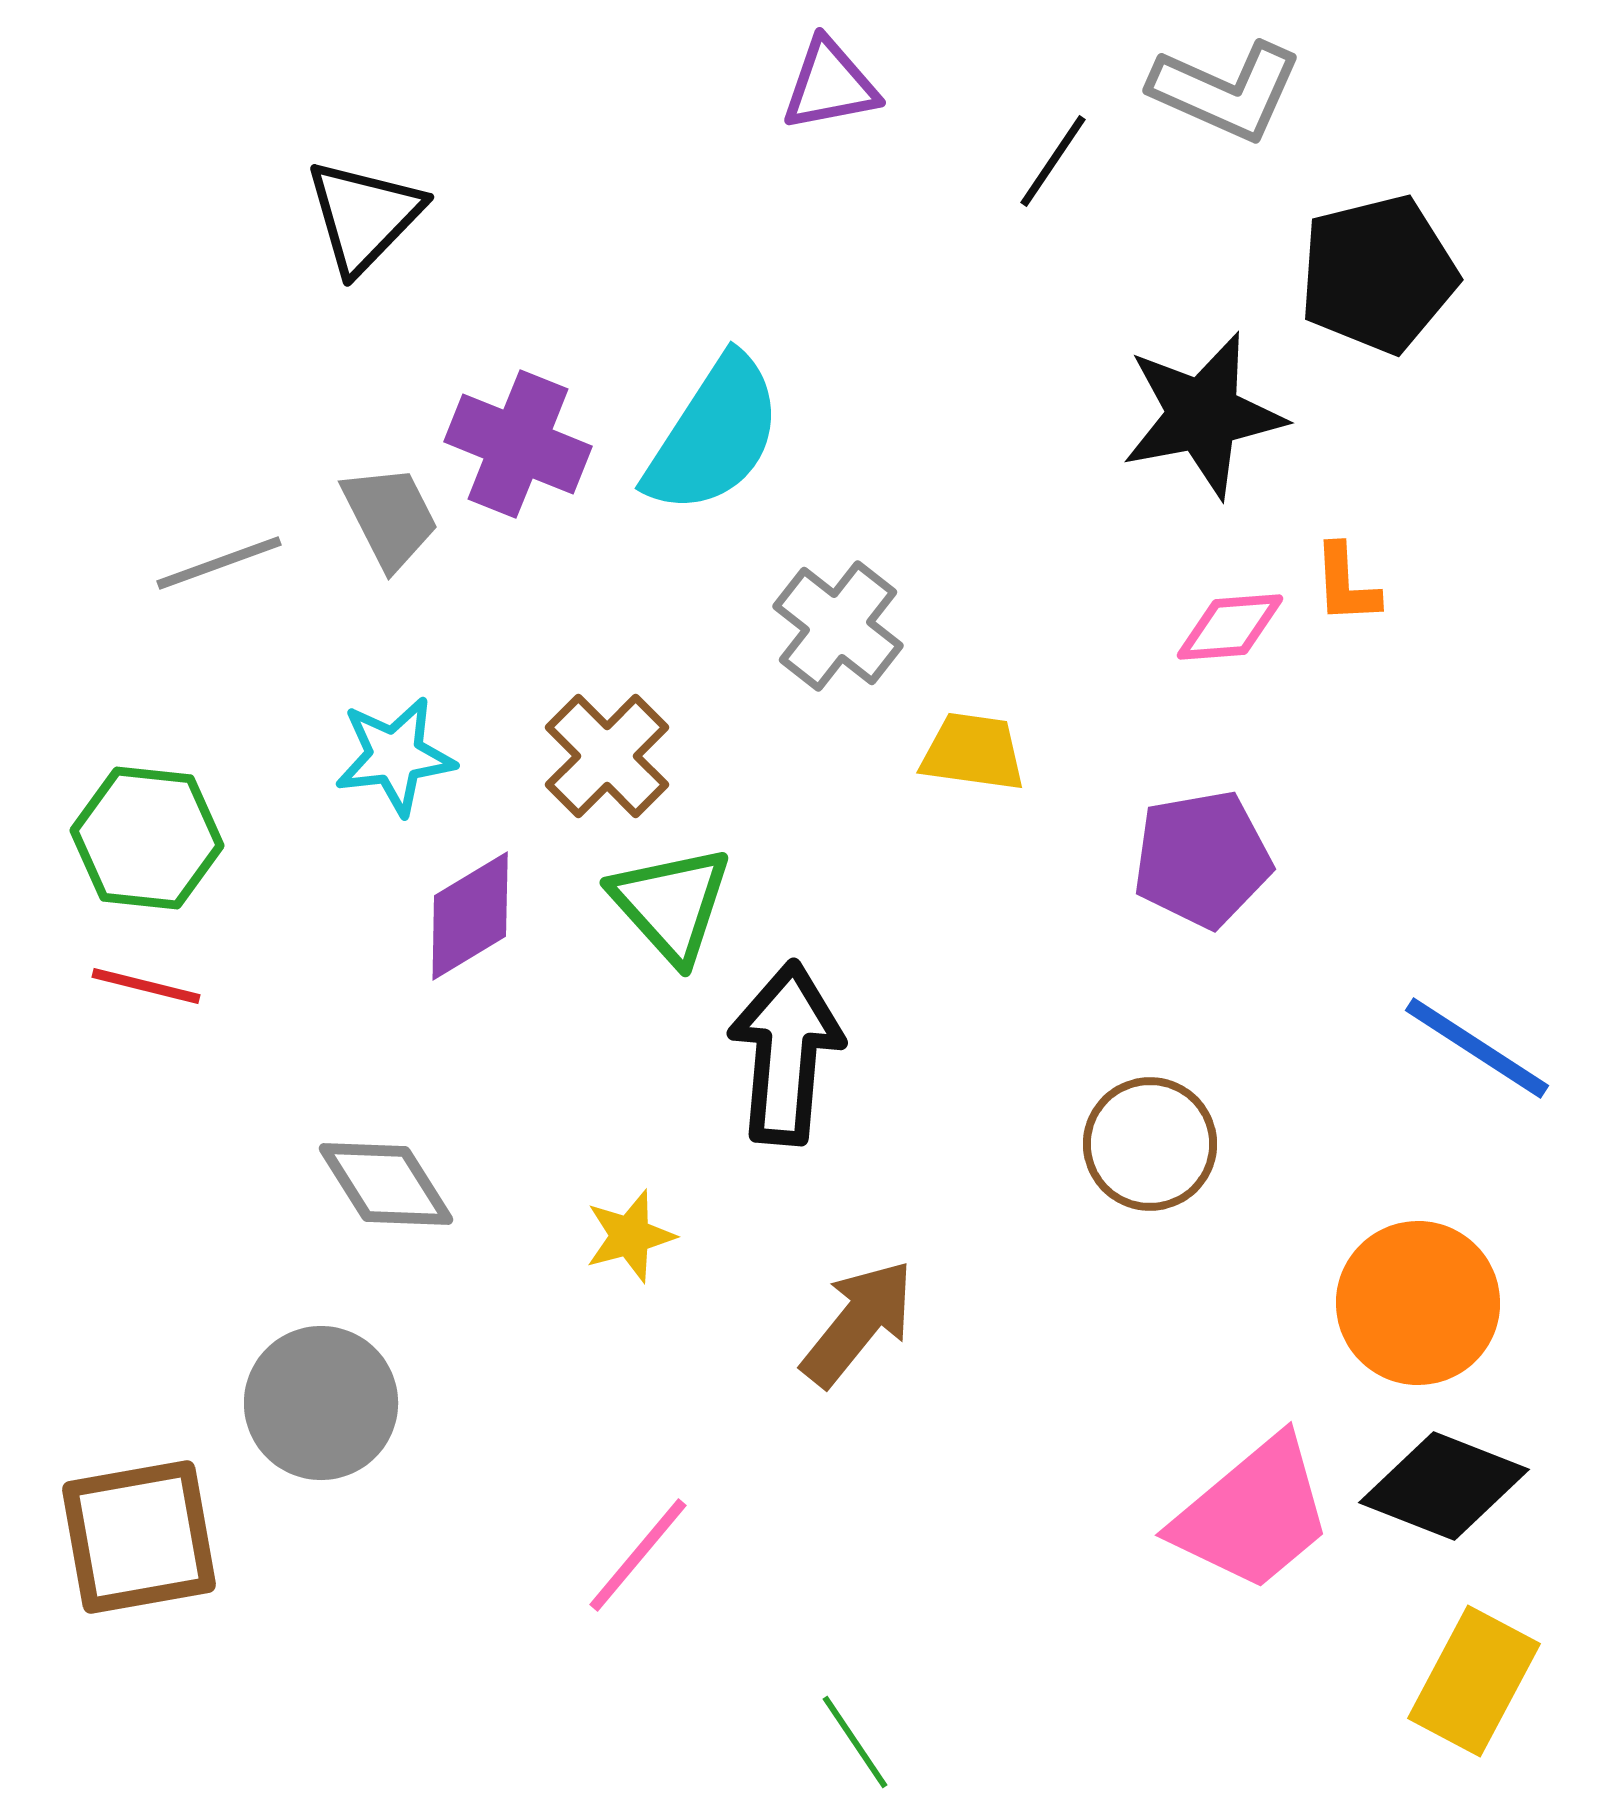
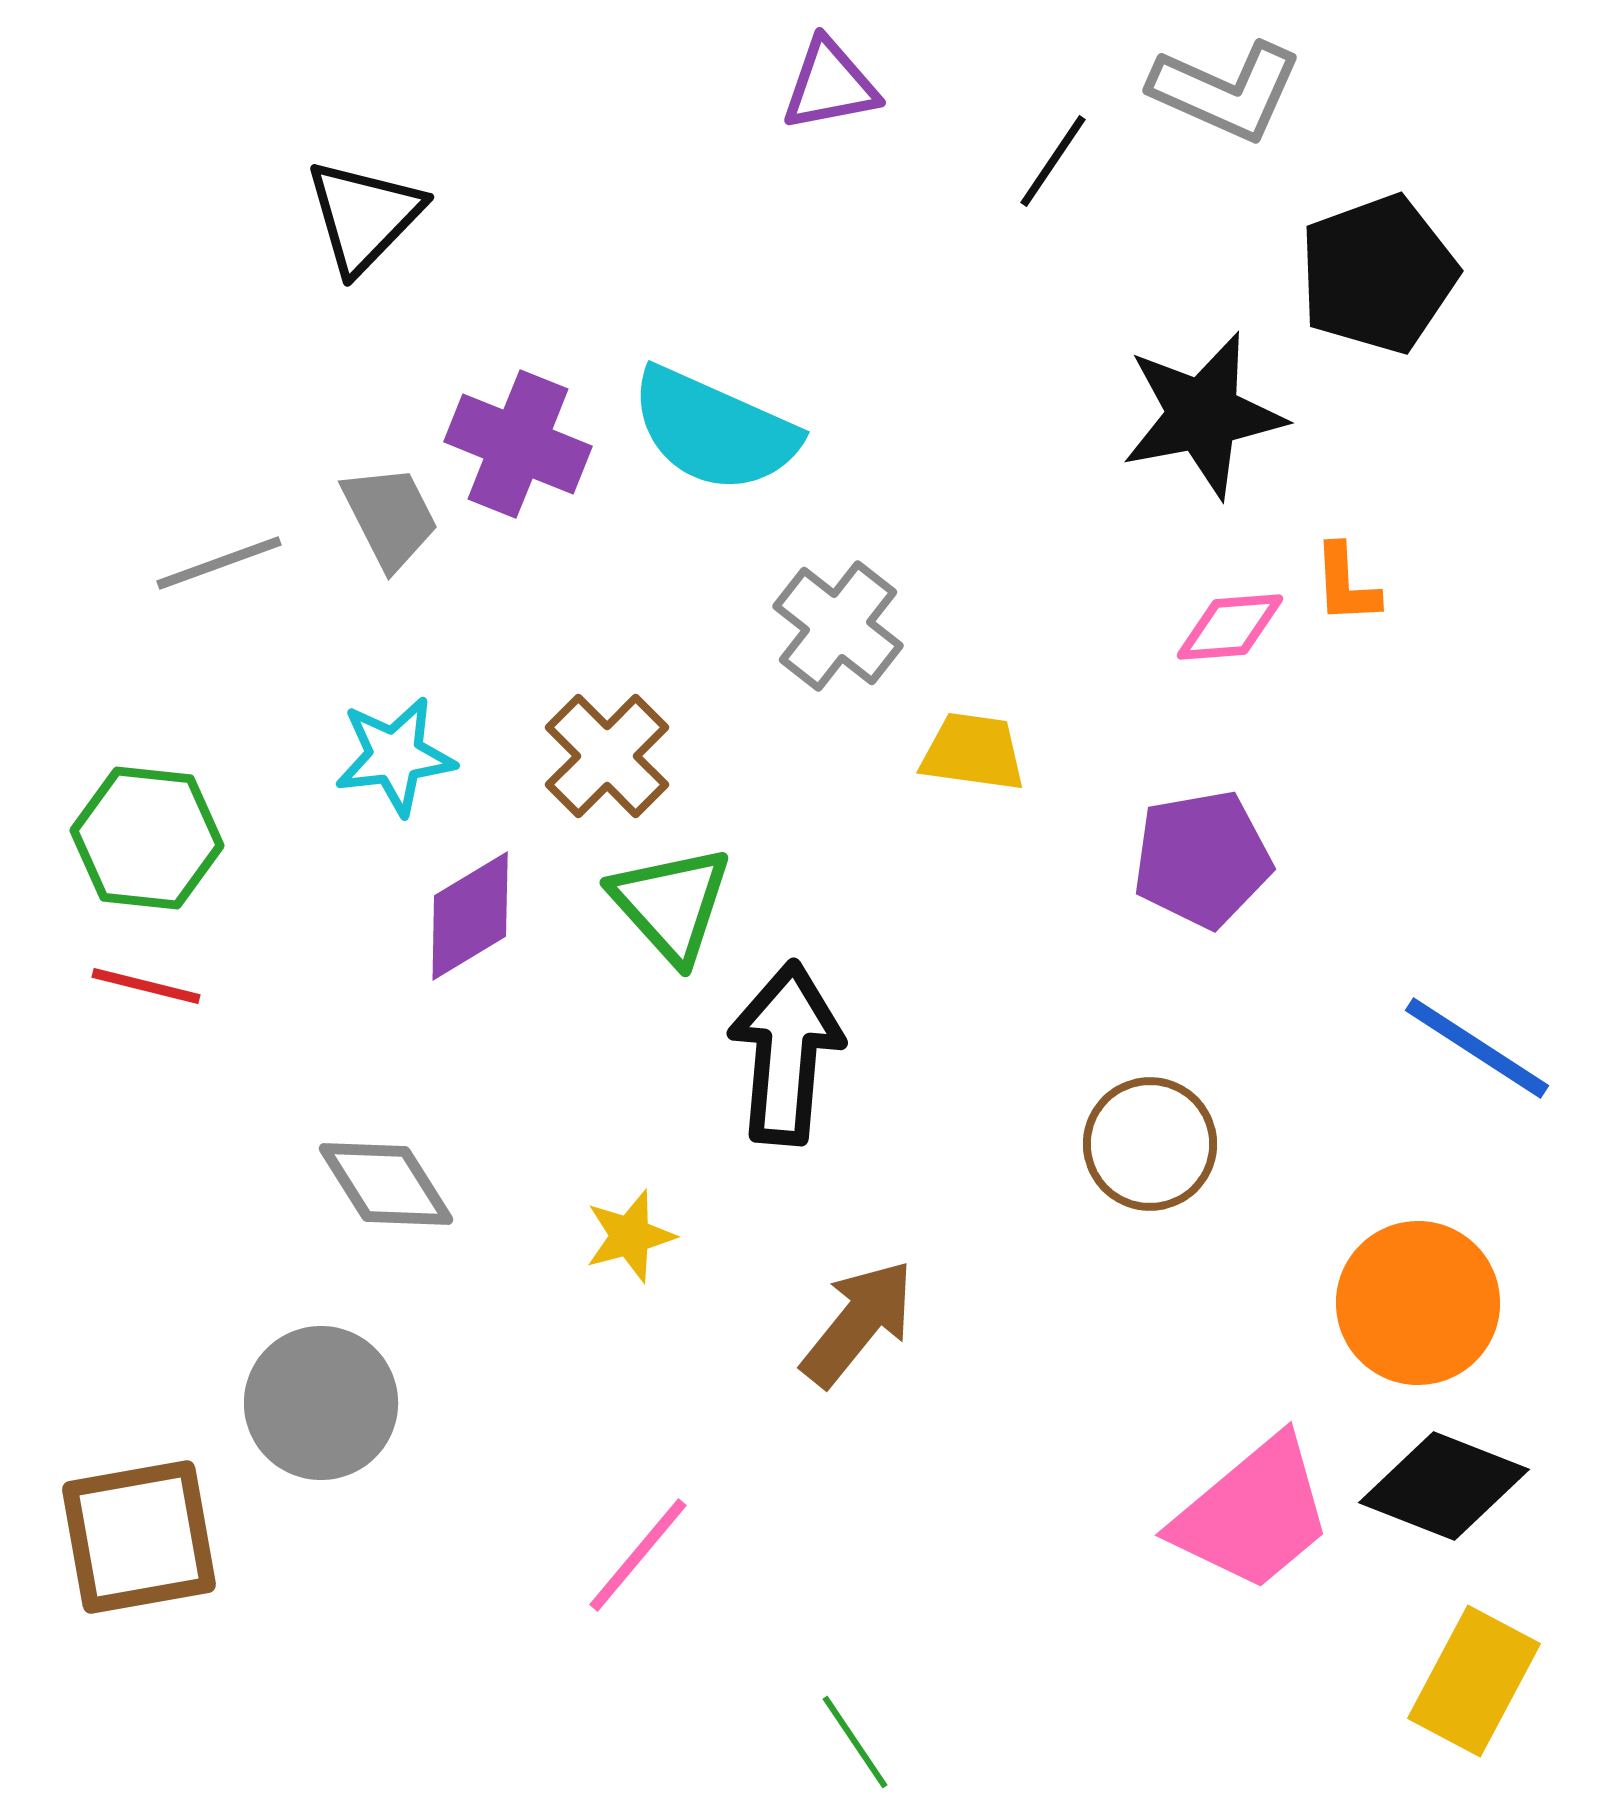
black pentagon: rotated 6 degrees counterclockwise
cyan semicircle: moved 5 px up; rotated 81 degrees clockwise
